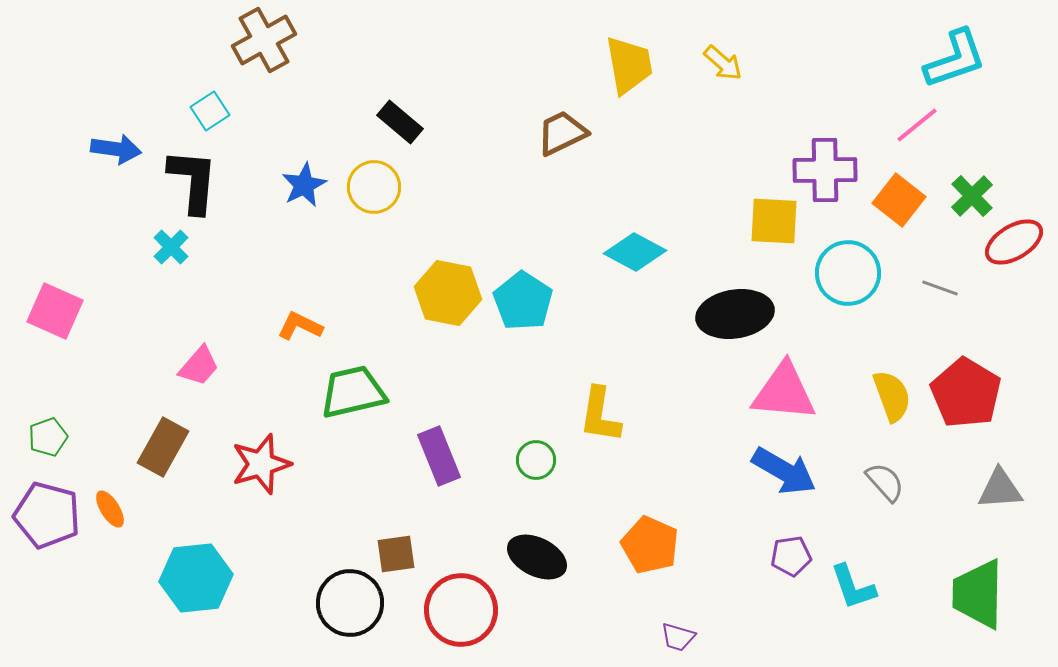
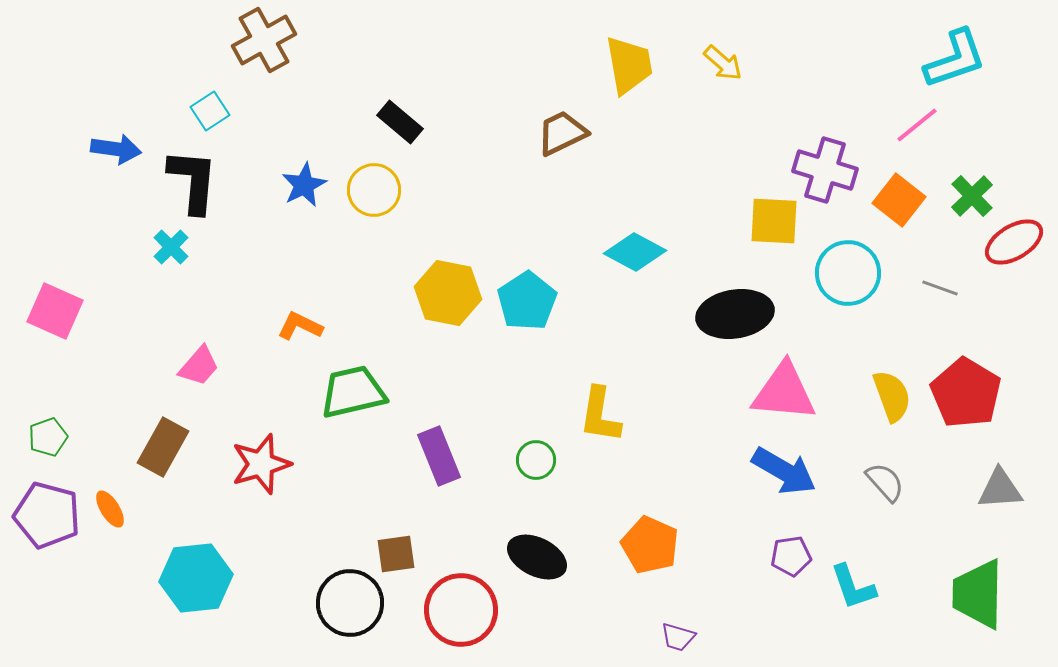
purple cross at (825, 170): rotated 18 degrees clockwise
yellow circle at (374, 187): moved 3 px down
cyan pentagon at (523, 301): moved 4 px right; rotated 6 degrees clockwise
